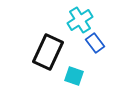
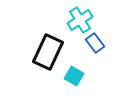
cyan square: rotated 12 degrees clockwise
